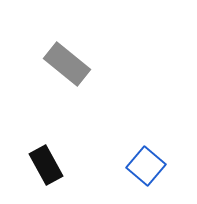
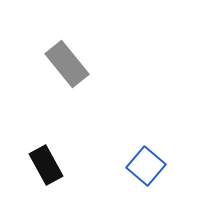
gray rectangle: rotated 12 degrees clockwise
